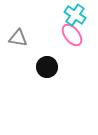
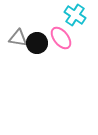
pink ellipse: moved 11 px left, 3 px down
black circle: moved 10 px left, 24 px up
